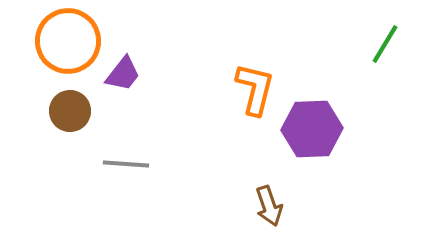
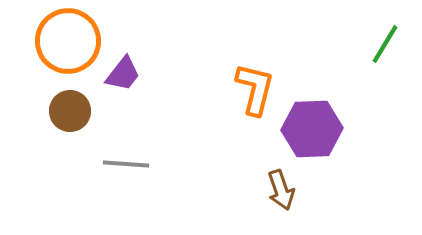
brown arrow: moved 12 px right, 16 px up
